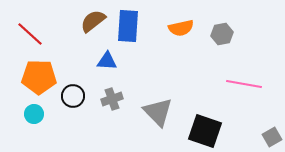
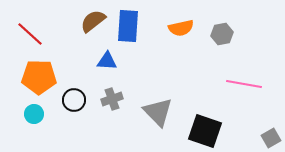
black circle: moved 1 px right, 4 px down
gray square: moved 1 px left, 1 px down
